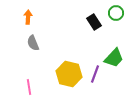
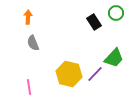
purple line: rotated 24 degrees clockwise
